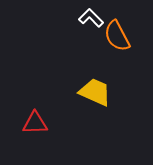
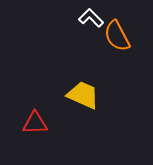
yellow trapezoid: moved 12 px left, 3 px down
